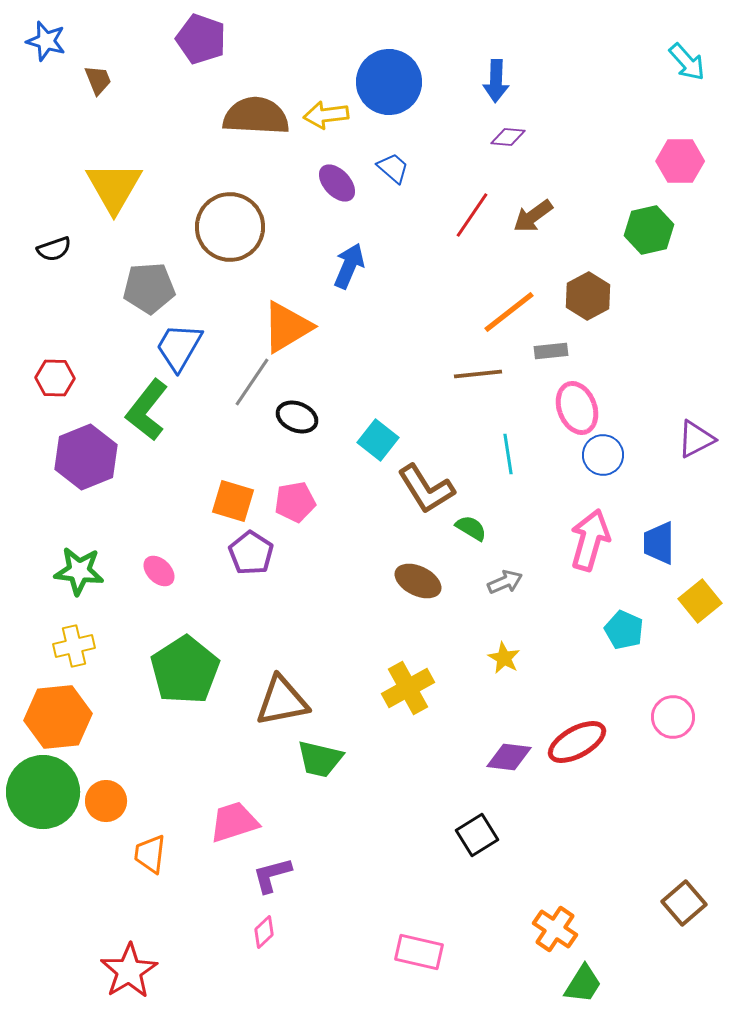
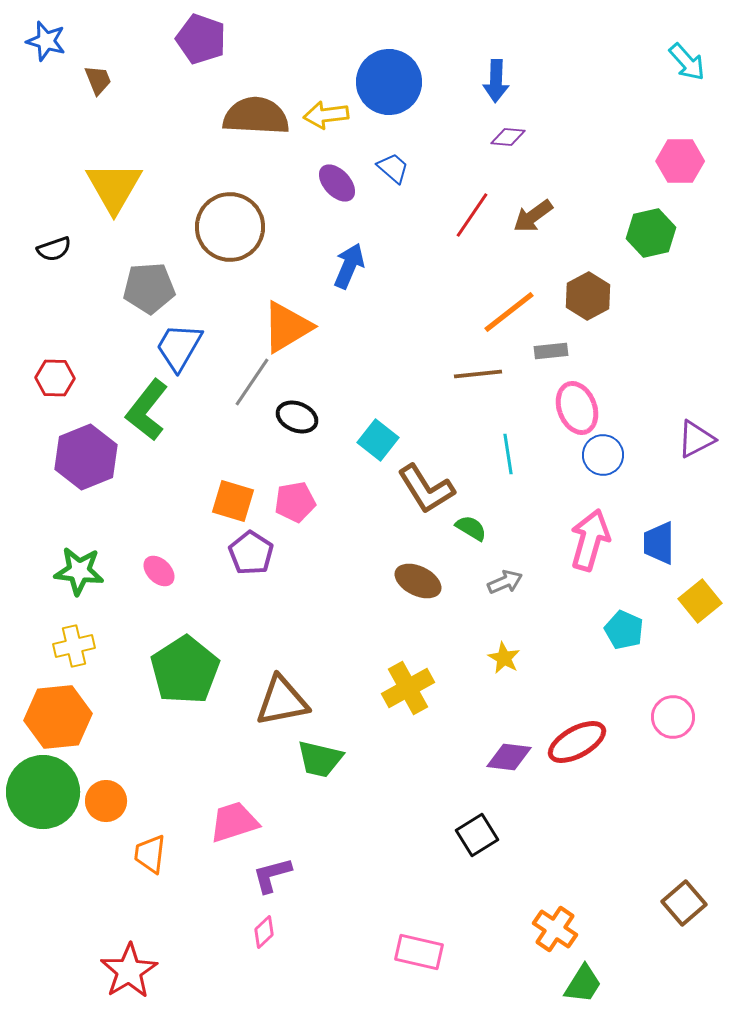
green hexagon at (649, 230): moved 2 px right, 3 px down
